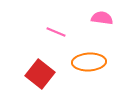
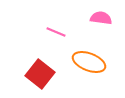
pink semicircle: moved 1 px left
orange ellipse: rotated 24 degrees clockwise
